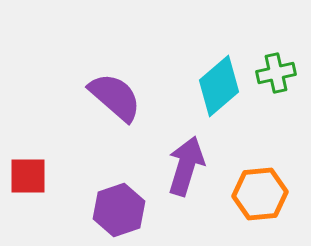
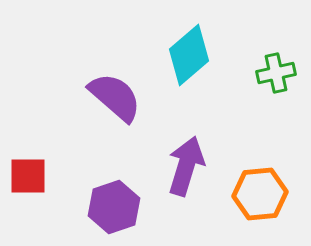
cyan diamond: moved 30 px left, 31 px up
purple hexagon: moved 5 px left, 3 px up
